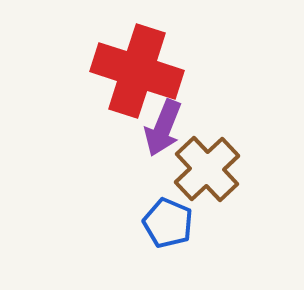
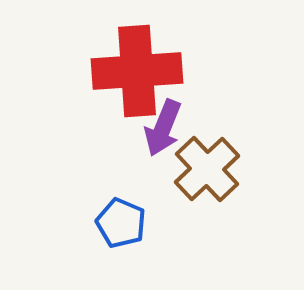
red cross: rotated 22 degrees counterclockwise
blue pentagon: moved 47 px left
